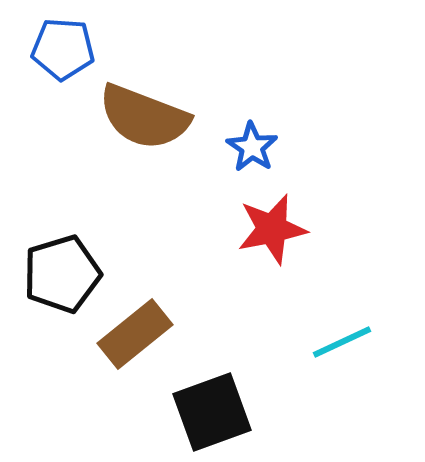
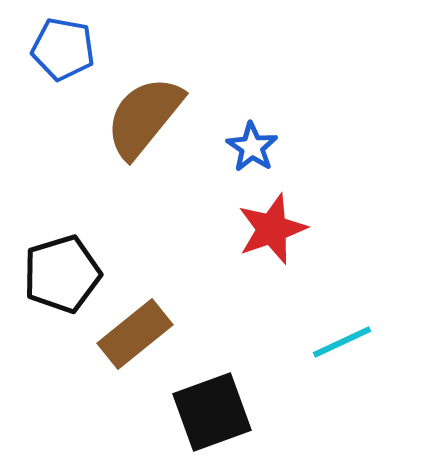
blue pentagon: rotated 6 degrees clockwise
brown semicircle: rotated 108 degrees clockwise
red star: rotated 8 degrees counterclockwise
